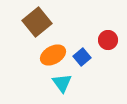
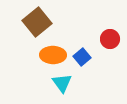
red circle: moved 2 px right, 1 px up
orange ellipse: rotated 30 degrees clockwise
